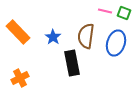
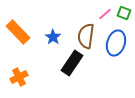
pink line: moved 3 px down; rotated 56 degrees counterclockwise
black rectangle: rotated 45 degrees clockwise
orange cross: moved 1 px left, 1 px up
